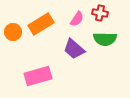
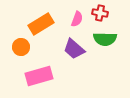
pink semicircle: rotated 14 degrees counterclockwise
orange circle: moved 8 px right, 15 px down
pink rectangle: moved 1 px right
